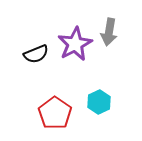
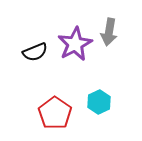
black semicircle: moved 1 px left, 2 px up
